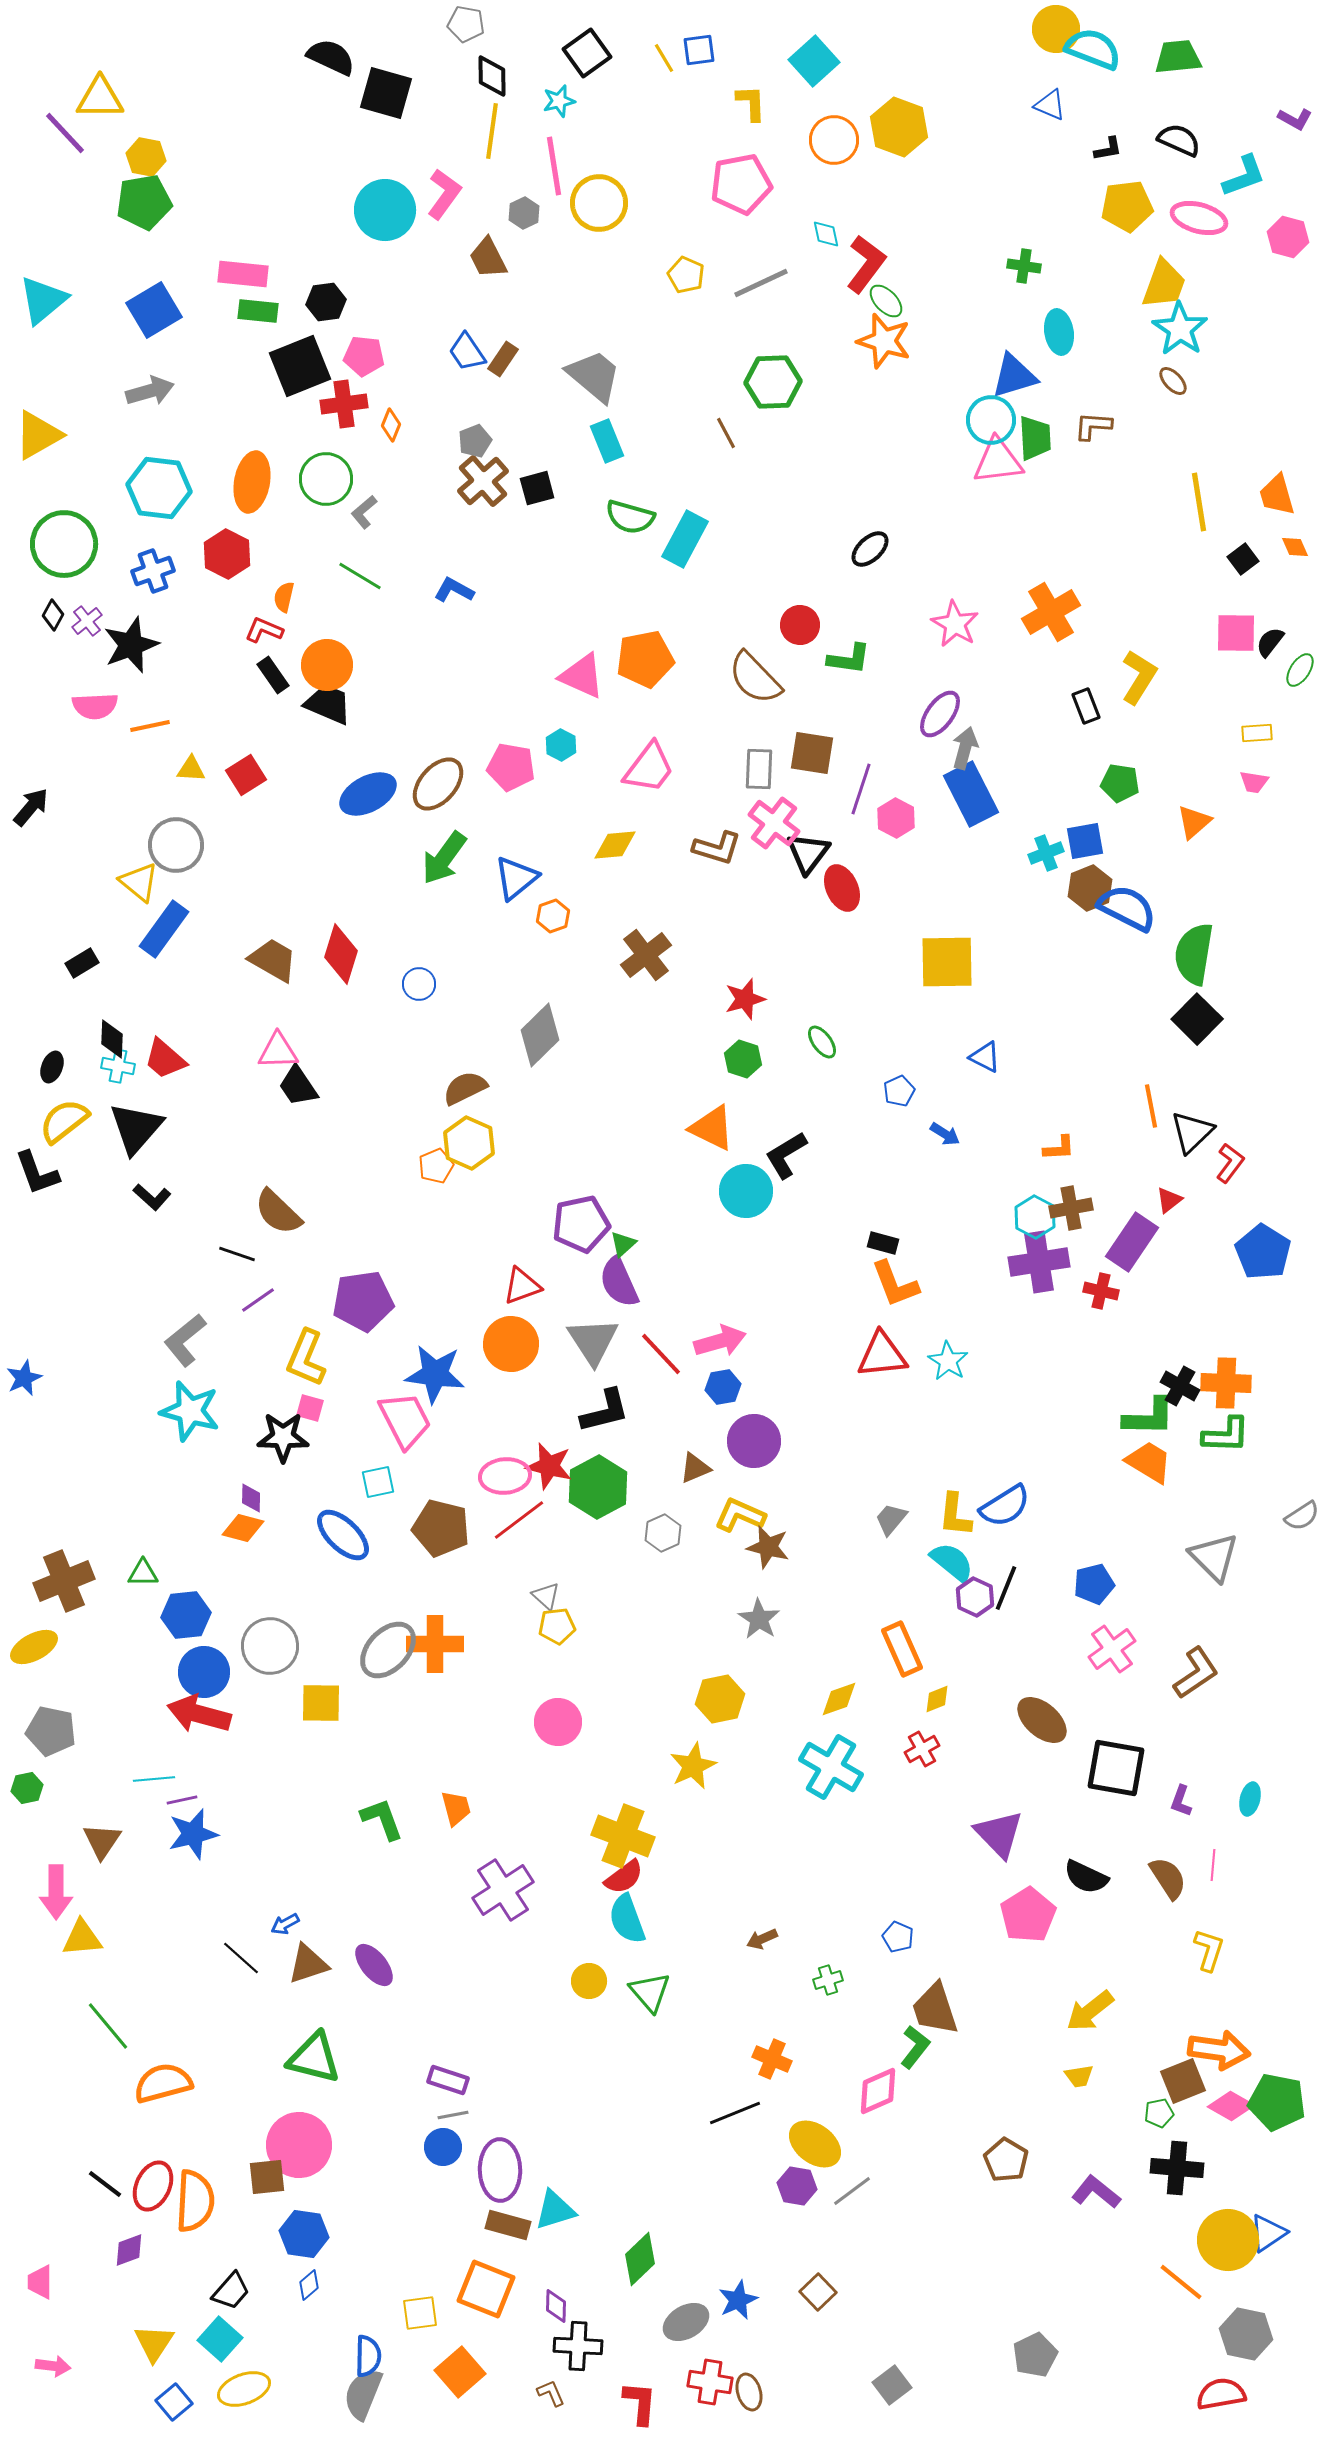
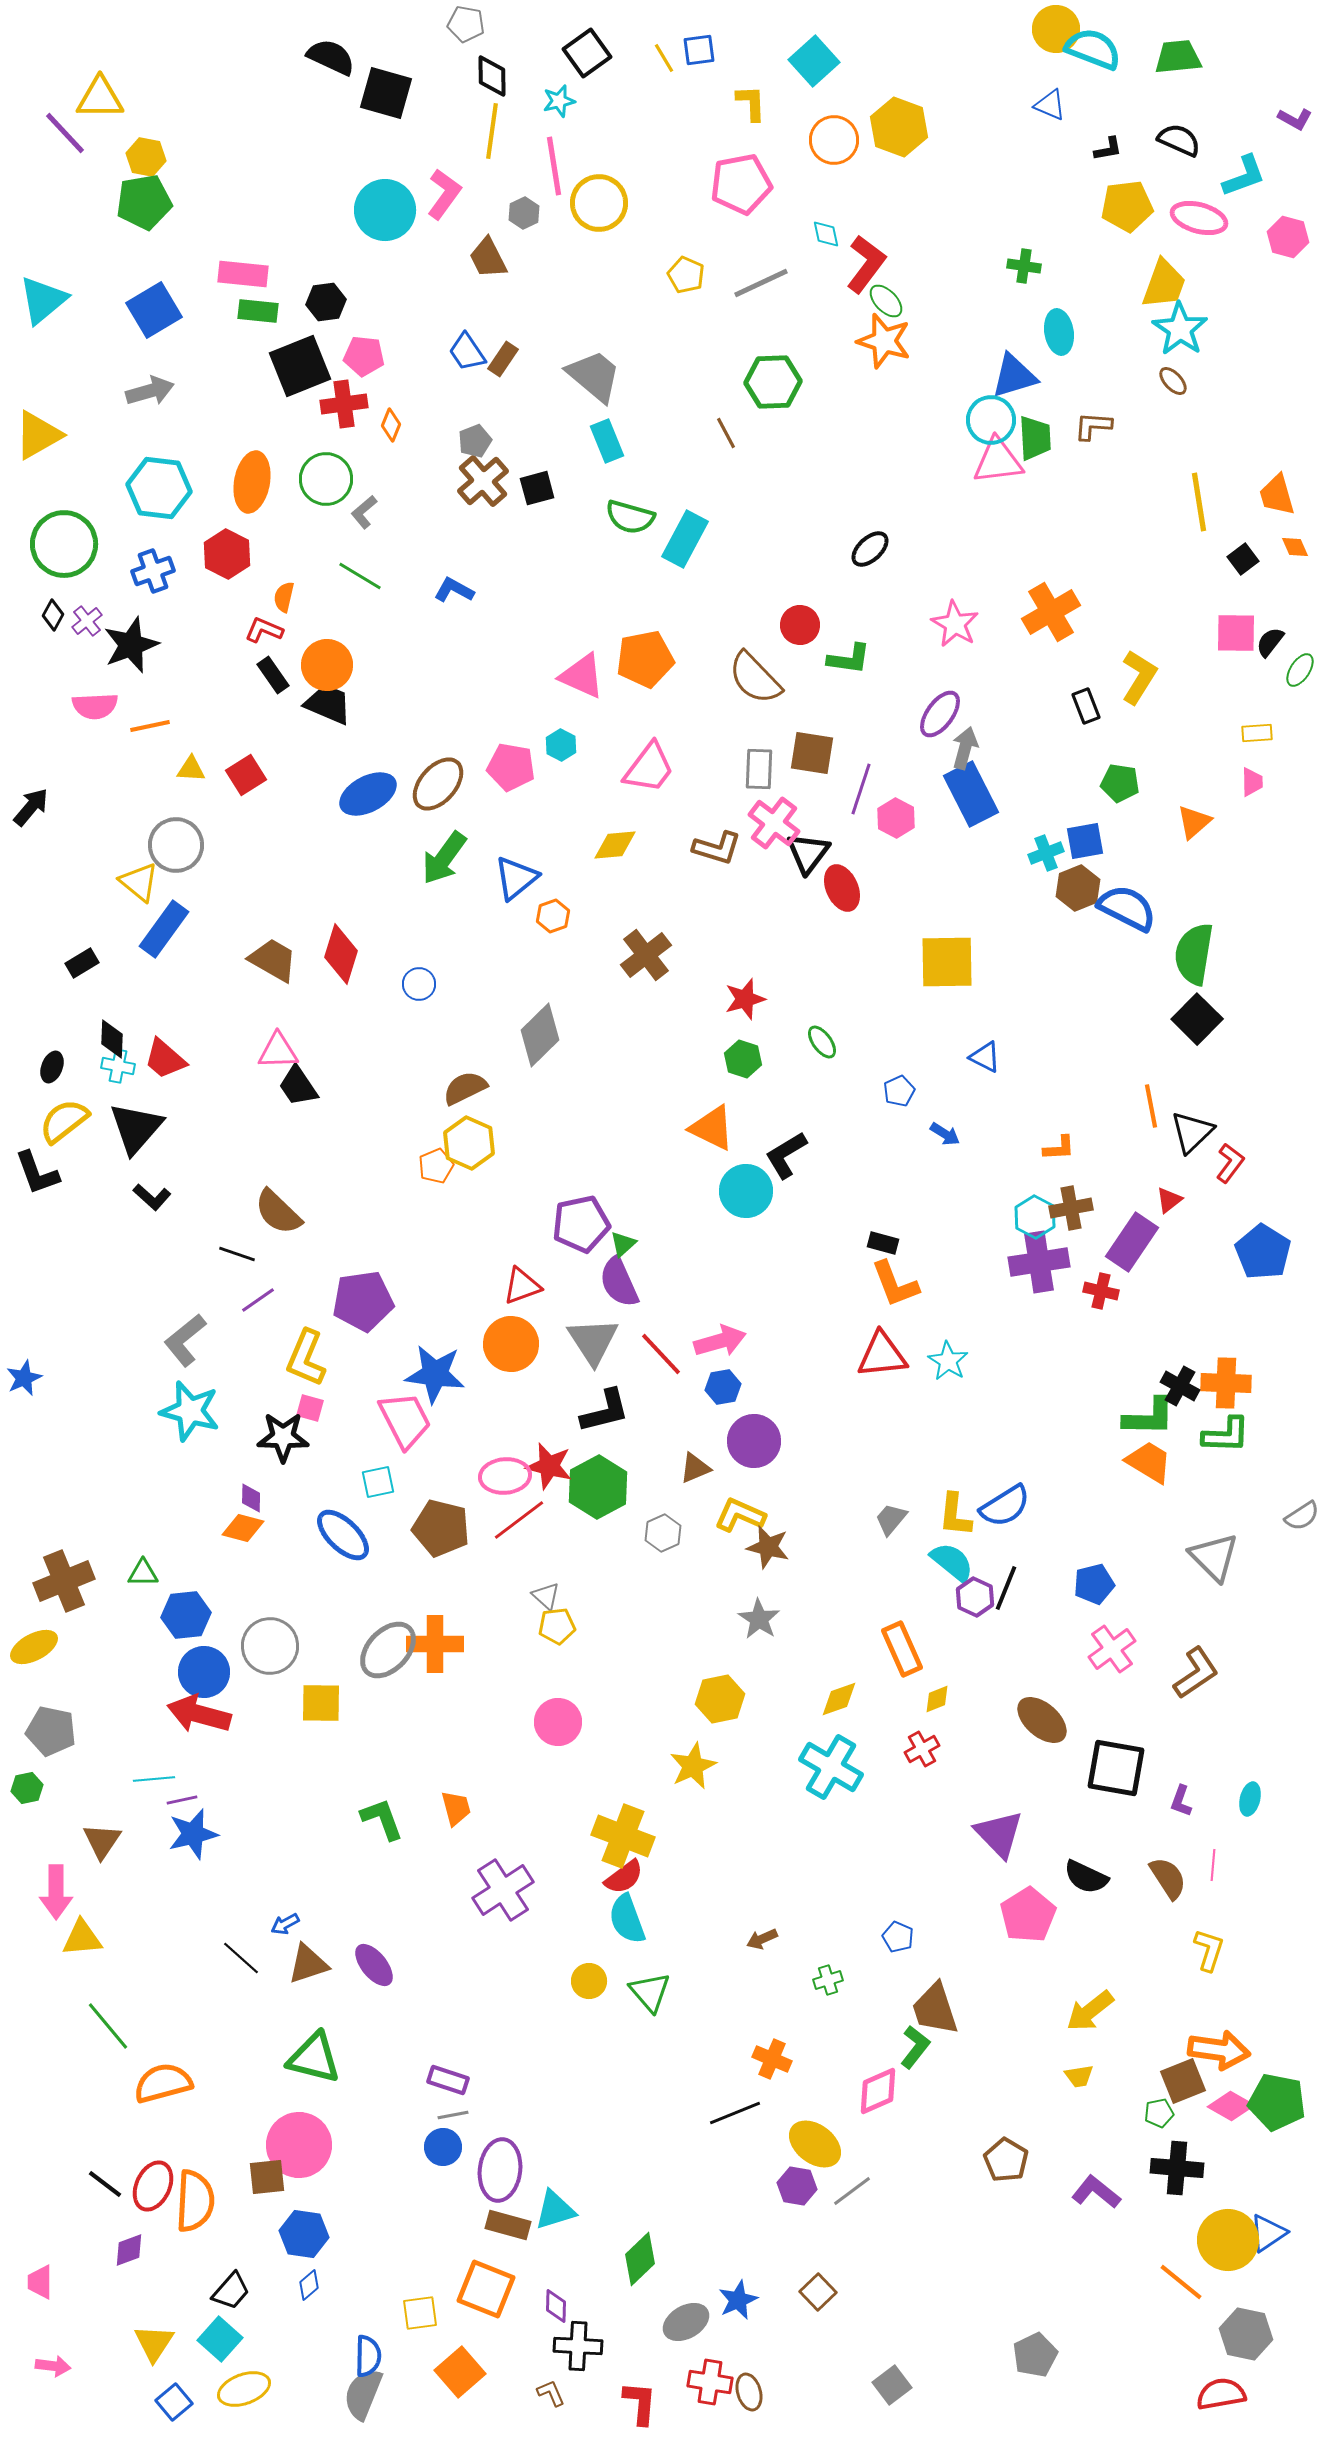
pink trapezoid at (1254, 782): moved 2 px left; rotated 100 degrees counterclockwise
brown hexagon at (1090, 888): moved 12 px left
purple ellipse at (500, 2170): rotated 8 degrees clockwise
